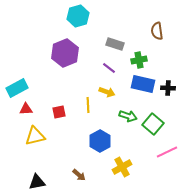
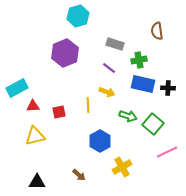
red triangle: moved 7 px right, 3 px up
black triangle: rotated 12 degrees clockwise
